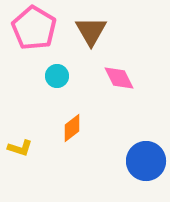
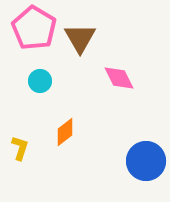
brown triangle: moved 11 px left, 7 px down
cyan circle: moved 17 px left, 5 px down
orange diamond: moved 7 px left, 4 px down
yellow L-shape: rotated 90 degrees counterclockwise
